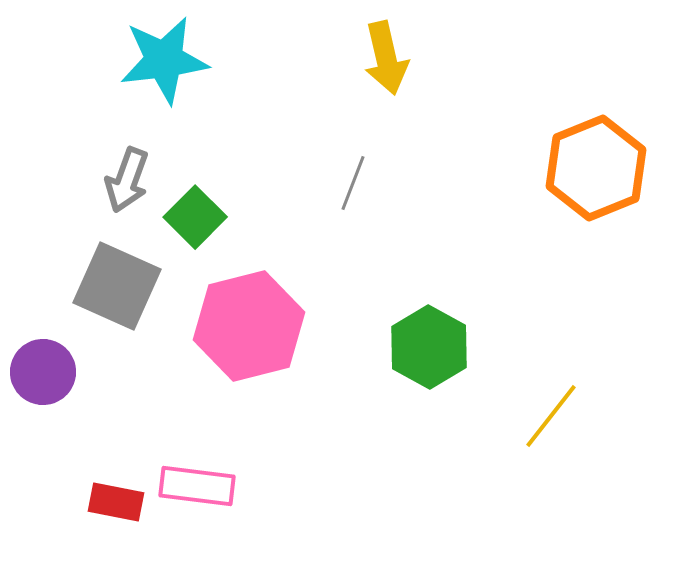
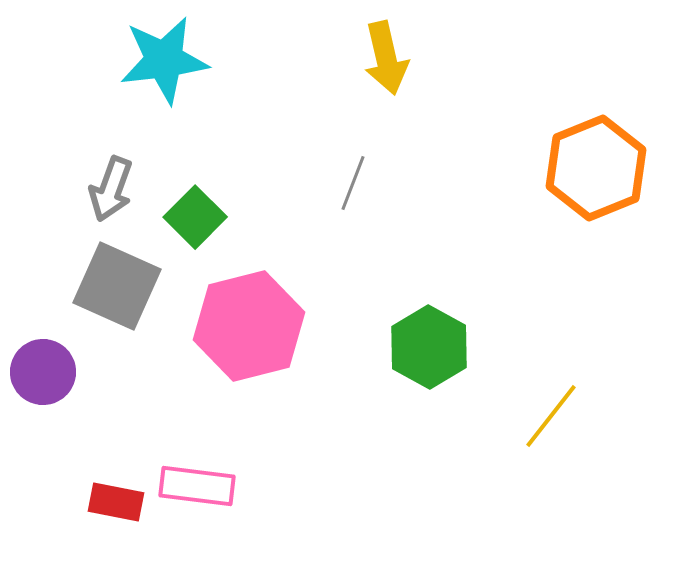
gray arrow: moved 16 px left, 9 px down
